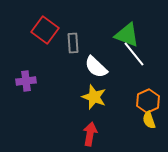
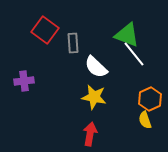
purple cross: moved 2 px left
yellow star: rotated 10 degrees counterclockwise
orange hexagon: moved 2 px right, 2 px up
yellow semicircle: moved 4 px left
